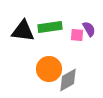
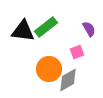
green rectangle: moved 4 px left; rotated 30 degrees counterclockwise
pink square: moved 17 px down; rotated 24 degrees counterclockwise
